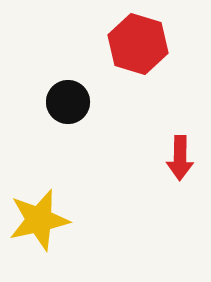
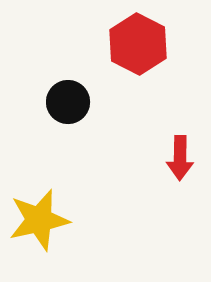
red hexagon: rotated 10 degrees clockwise
